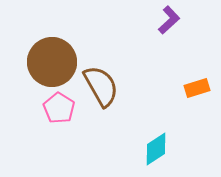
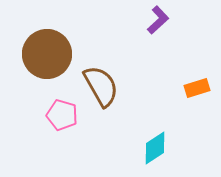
purple L-shape: moved 11 px left
brown circle: moved 5 px left, 8 px up
pink pentagon: moved 3 px right, 7 px down; rotated 16 degrees counterclockwise
cyan diamond: moved 1 px left, 1 px up
